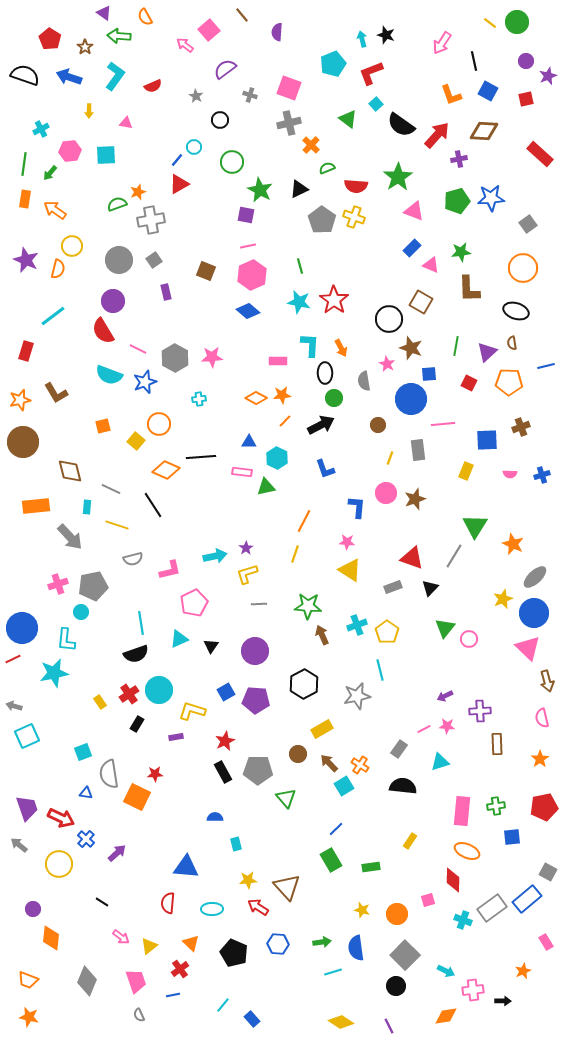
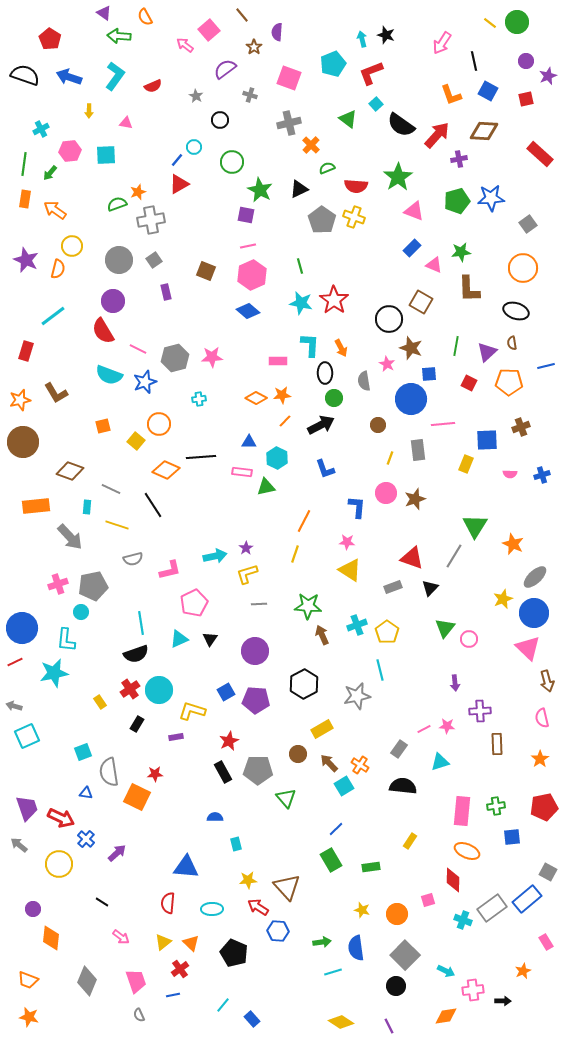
brown star at (85, 47): moved 169 px right
pink square at (289, 88): moved 10 px up
pink triangle at (431, 265): moved 3 px right
cyan star at (299, 302): moved 2 px right, 1 px down
gray hexagon at (175, 358): rotated 16 degrees clockwise
brown diamond at (70, 471): rotated 56 degrees counterclockwise
yellow rectangle at (466, 471): moved 7 px up
black triangle at (211, 646): moved 1 px left, 7 px up
red line at (13, 659): moved 2 px right, 3 px down
red cross at (129, 694): moved 1 px right, 5 px up
purple arrow at (445, 696): moved 10 px right, 13 px up; rotated 70 degrees counterclockwise
red star at (225, 741): moved 4 px right
gray semicircle at (109, 774): moved 2 px up
blue hexagon at (278, 944): moved 13 px up
yellow triangle at (149, 946): moved 14 px right, 4 px up
